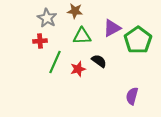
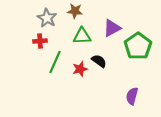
green pentagon: moved 6 px down
red star: moved 2 px right
